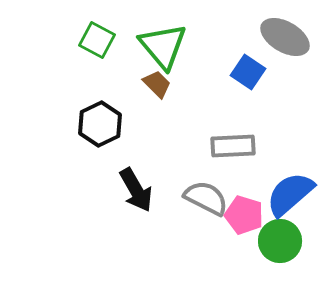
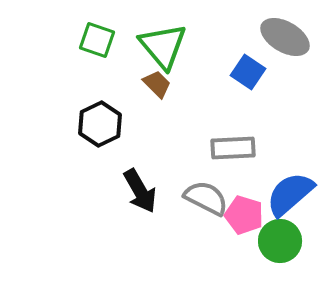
green square: rotated 9 degrees counterclockwise
gray rectangle: moved 2 px down
black arrow: moved 4 px right, 1 px down
